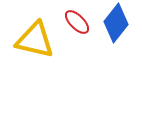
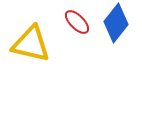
yellow triangle: moved 4 px left, 4 px down
